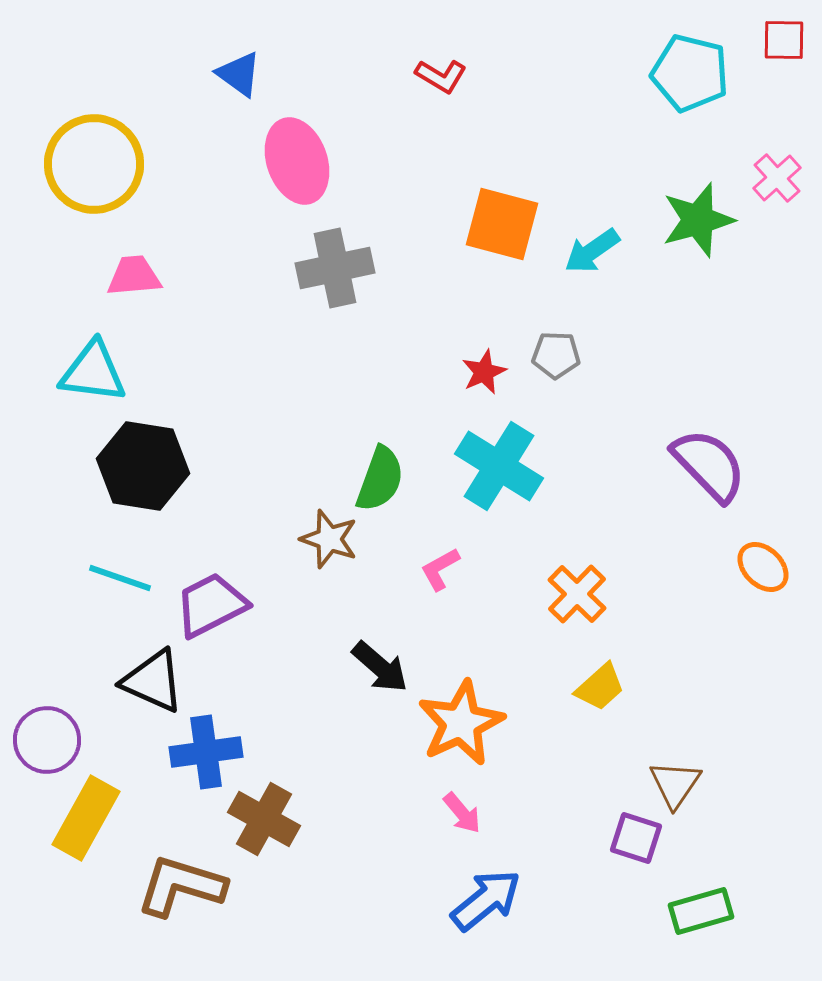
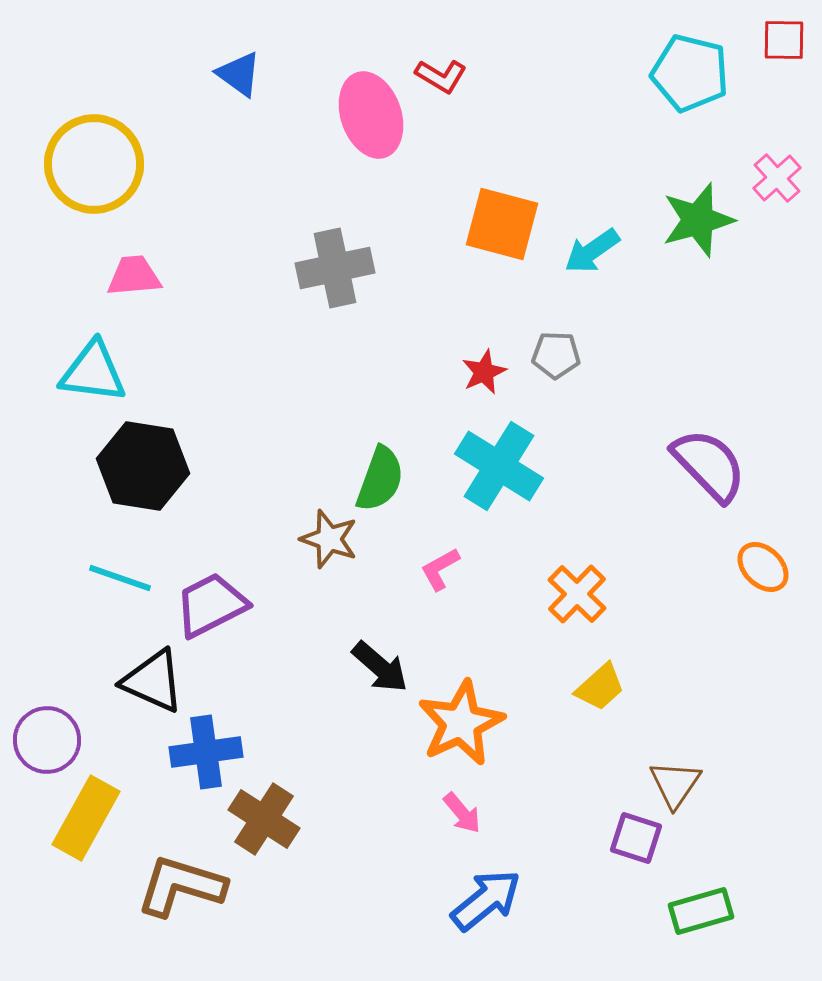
pink ellipse: moved 74 px right, 46 px up
brown cross: rotated 4 degrees clockwise
